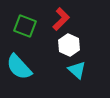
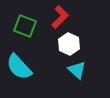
red L-shape: moved 1 px left, 2 px up
white hexagon: moved 1 px up
